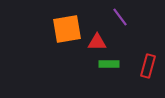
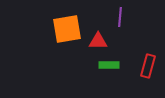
purple line: rotated 42 degrees clockwise
red triangle: moved 1 px right, 1 px up
green rectangle: moved 1 px down
